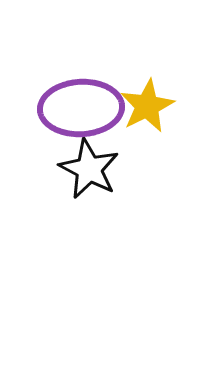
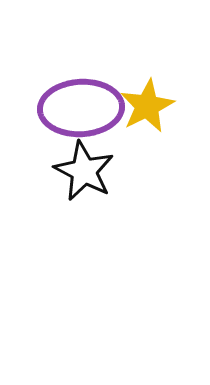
black star: moved 5 px left, 2 px down
